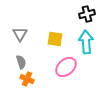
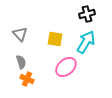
gray triangle: rotated 14 degrees counterclockwise
cyan arrow: rotated 35 degrees clockwise
